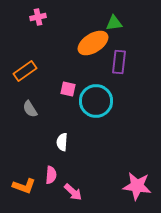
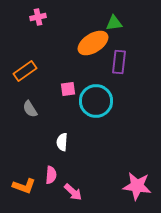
pink square: rotated 21 degrees counterclockwise
